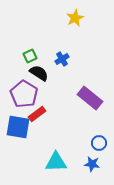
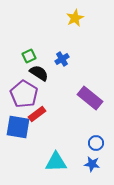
green square: moved 1 px left
blue circle: moved 3 px left
